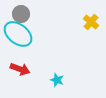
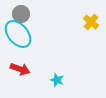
cyan ellipse: rotated 12 degrees clockwise
